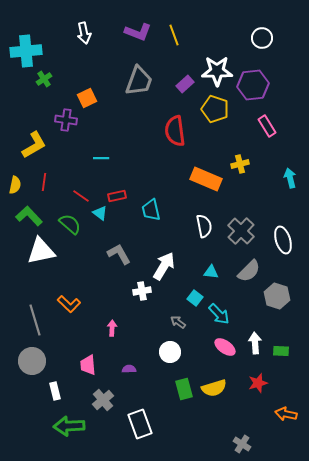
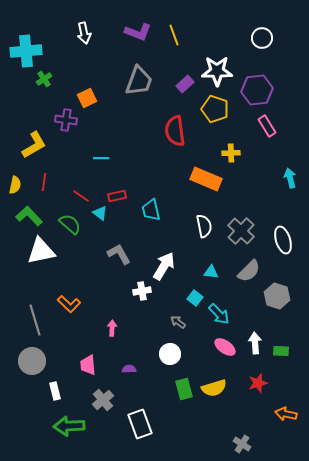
purple hexagon at (253, 85): moved 4 px right, 5 px down
yellow cross at (240, 164): moved 9 px left, 11 px up; rotated 12 degrees clockwise
white circle at (170, 352): moved 2 px down
